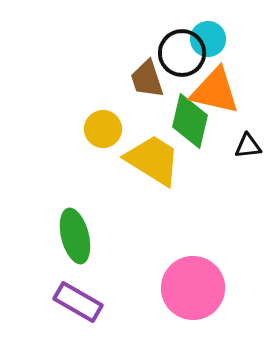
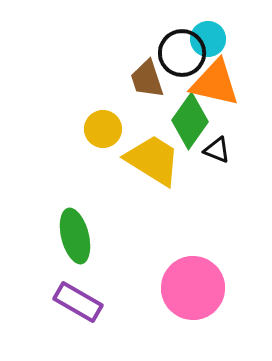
orange triangle: moved 8 px up
green diamond: rotated 22 degrees clockwise
black triangle: moved 31 px left, 4 px down; rotated 28 degrees clockwise
